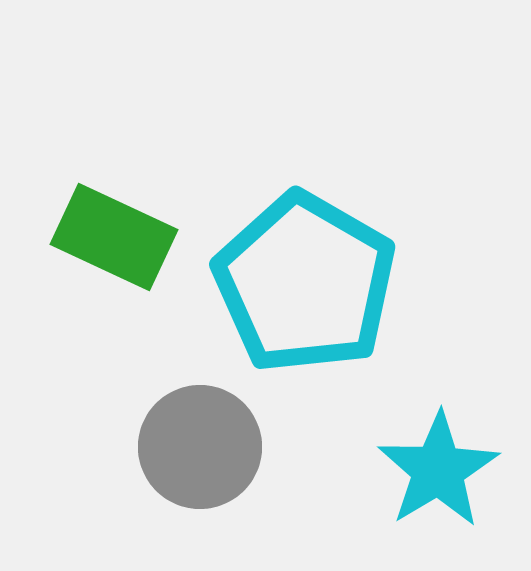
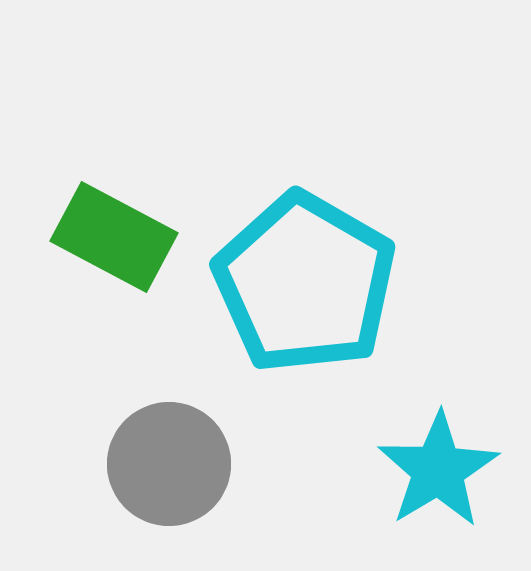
green rectangle: rotated 3 degrees clockwise
gray circle: moved 31 px left, 17 px down
